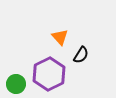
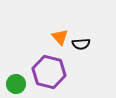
black semicircle: moved 11 px up; rotated 54 degrees clockwise
purple hexagon: moved 2 px up; rotated 20 degrees counterclockwise
